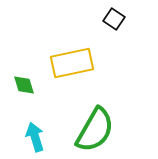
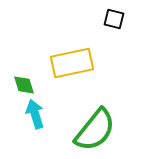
black square: rotated 20 degrees counterclockwise
green semicircle: rotated 9 degrees clockwise
cyan arrow: moved 23 px up
